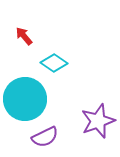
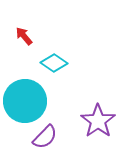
cyan circle: moved 2 px down
purple star: rotated 16 degrees counterclockwise
purple semicircle: rotated 20 degrees counterclockwise
